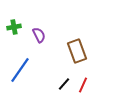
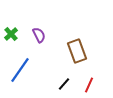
green cross: moved 3 px left, 7 px down; rotated 32 degrees counterclockwise
red line: moved 6 px right
